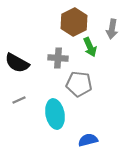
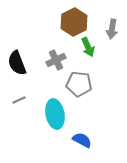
green arrow: moved 2 px left
gray cross: moved 2 px left, 2 px down; rotated 30 degrees counterclockwise
black semicircle: rotated 40 degrees clockwise
blue semicircle: moved 6 px left; rotated 42 degrees clockwise
